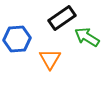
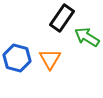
black rectangle: rotated 20 degrees counterclockwise
blue hexagon: moved 19 px down; rotated 20 degrees clockwise
